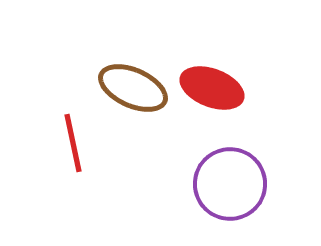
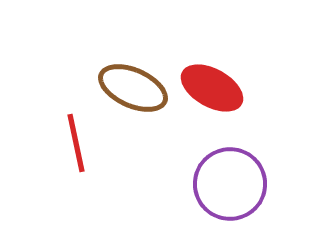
red ellipse: rotated 8 degrees clockwise
red line: moved 3 px right
